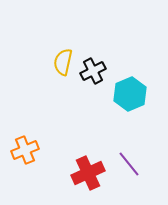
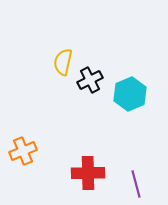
black cross: moved 3 px left, 9 px down
orange cross: moved 2 px left, 1 px down
purple line: moved 7 px right, 20 px down; rotated 24 degrees clockwise
red cross: rotated 24 degrees clockwise
